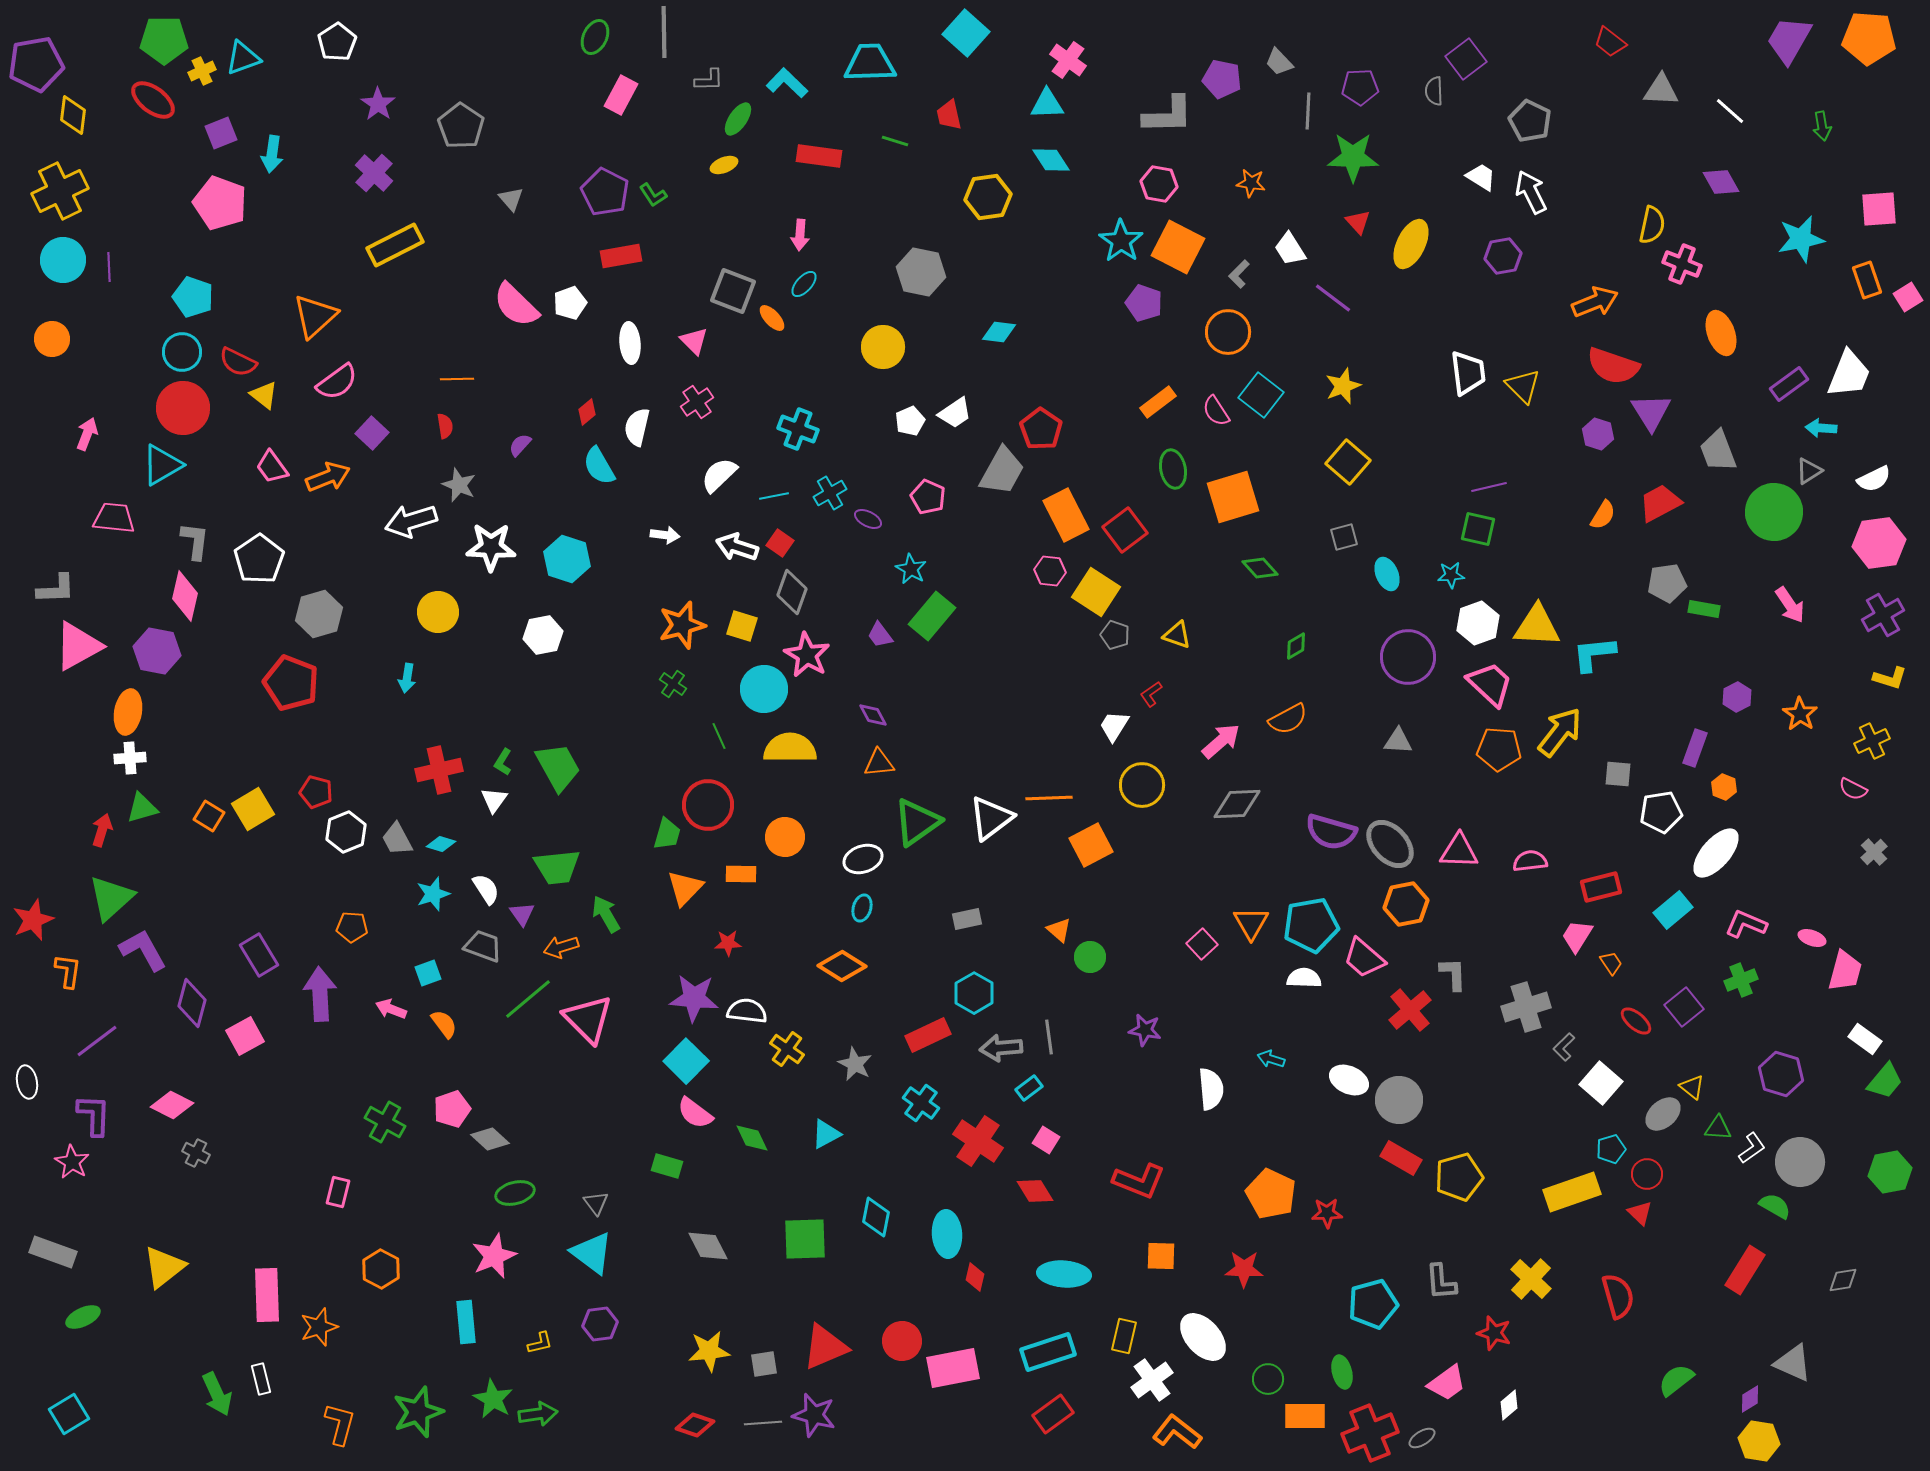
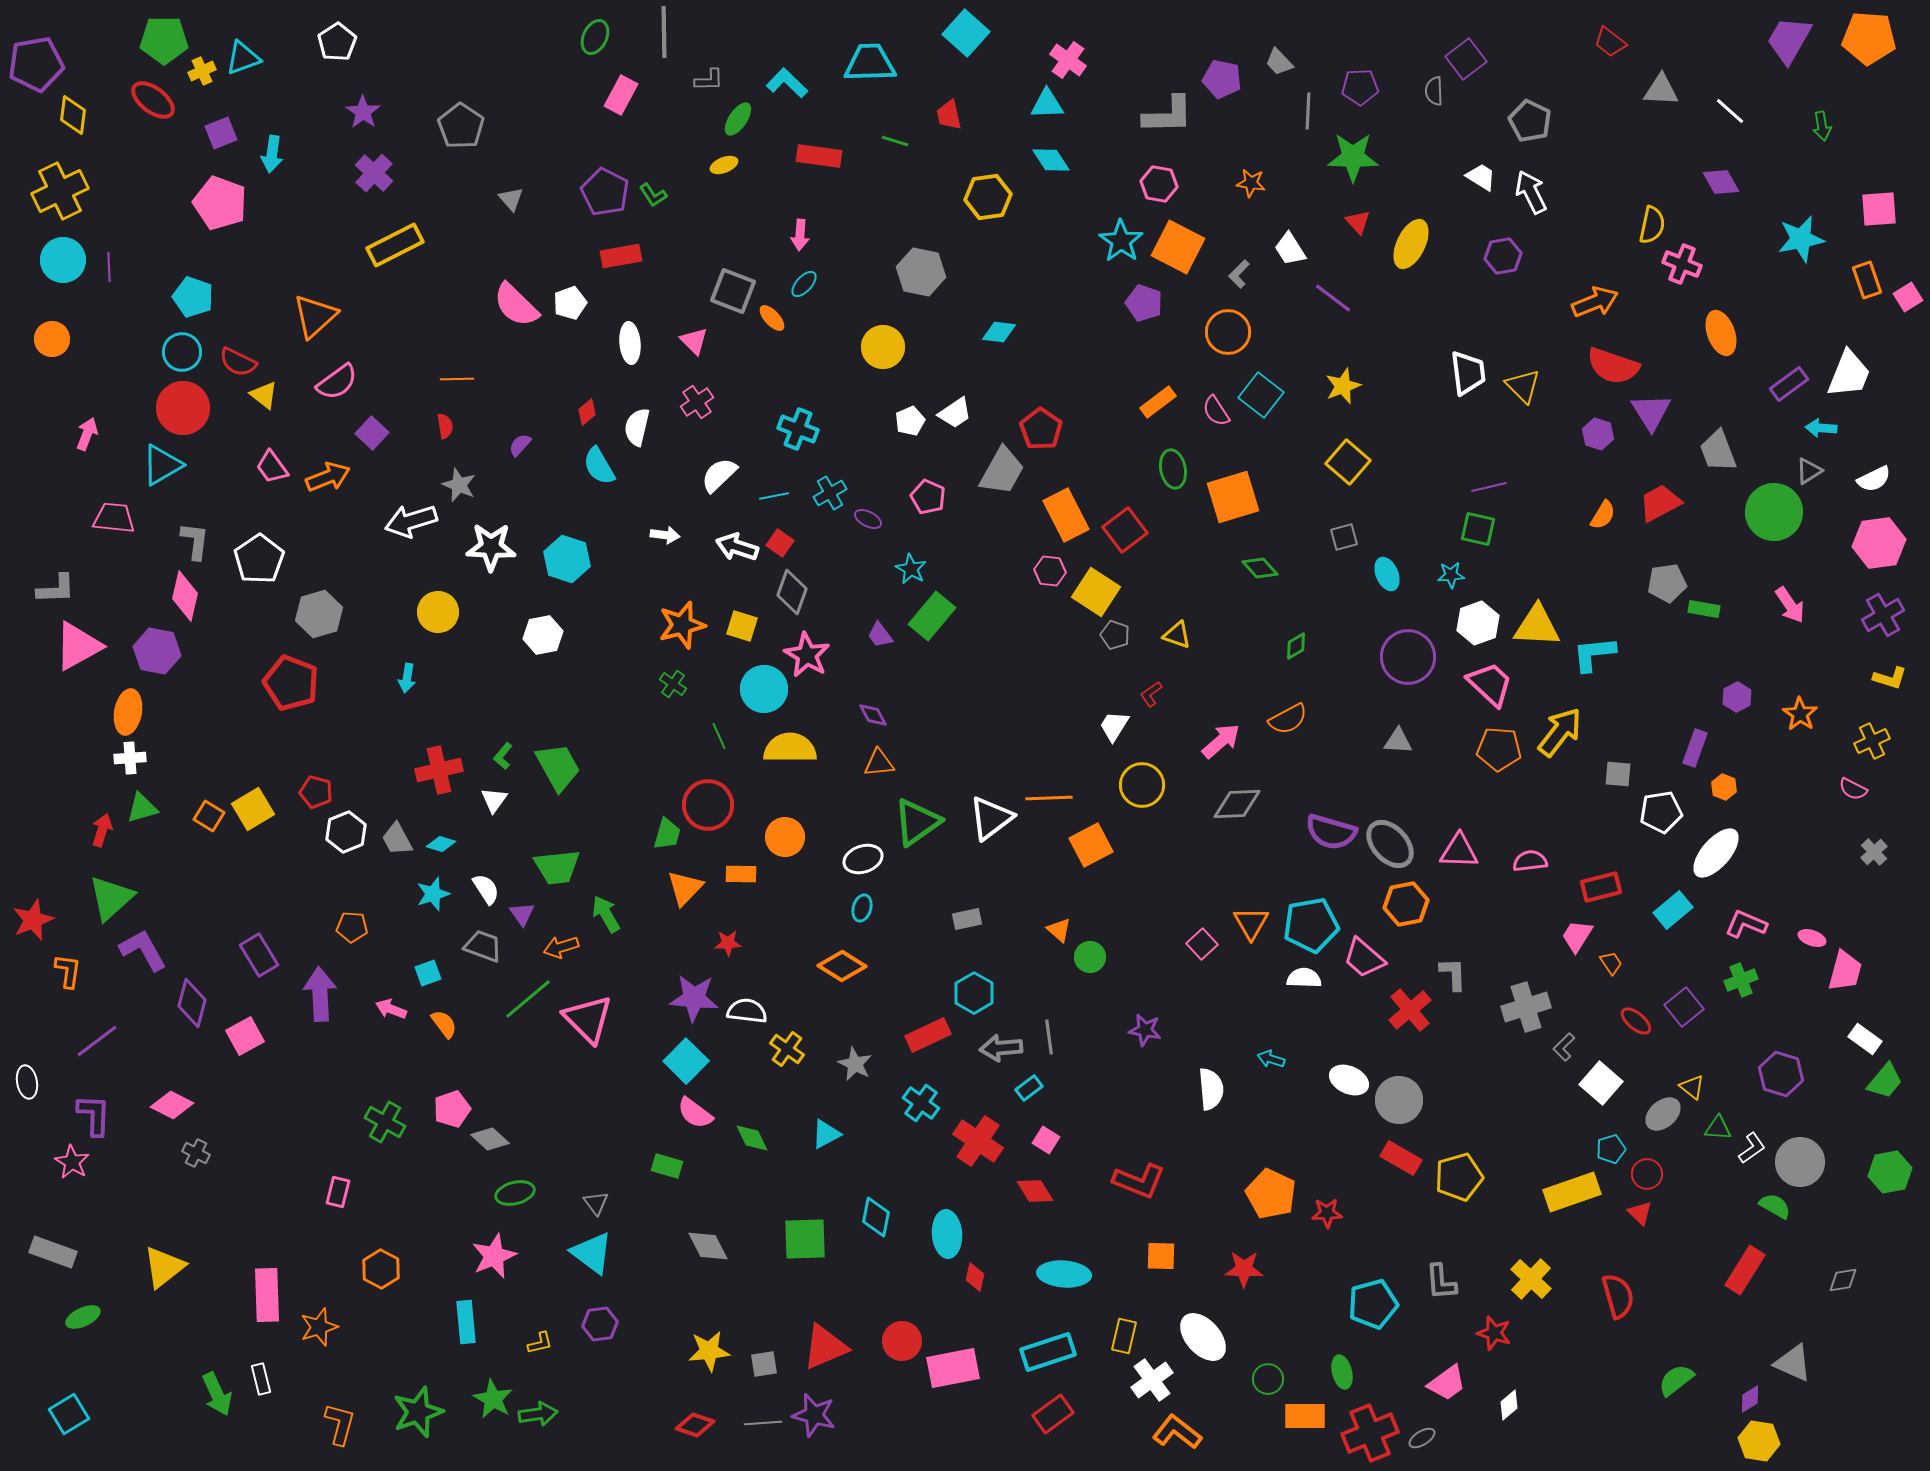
purple star at (378, 104): moved 15 px left, 8 px down
green L-shape at (503, 762): moved 6 px up; rotated 8 degrees clockwise
